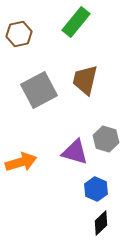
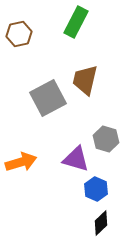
green rectangle: rotated 12 degrees counterclockwise
gray square: moved 9 px right, 8 px down
purple triangle: moved 1 px right, 7 px down
